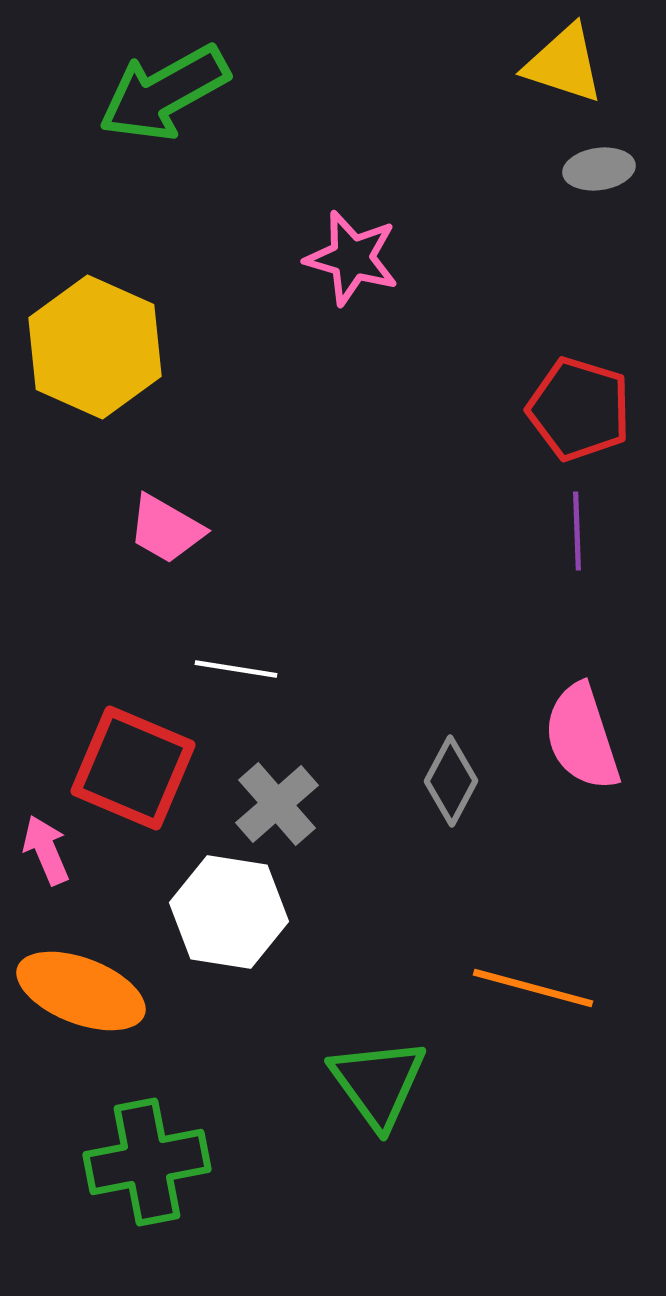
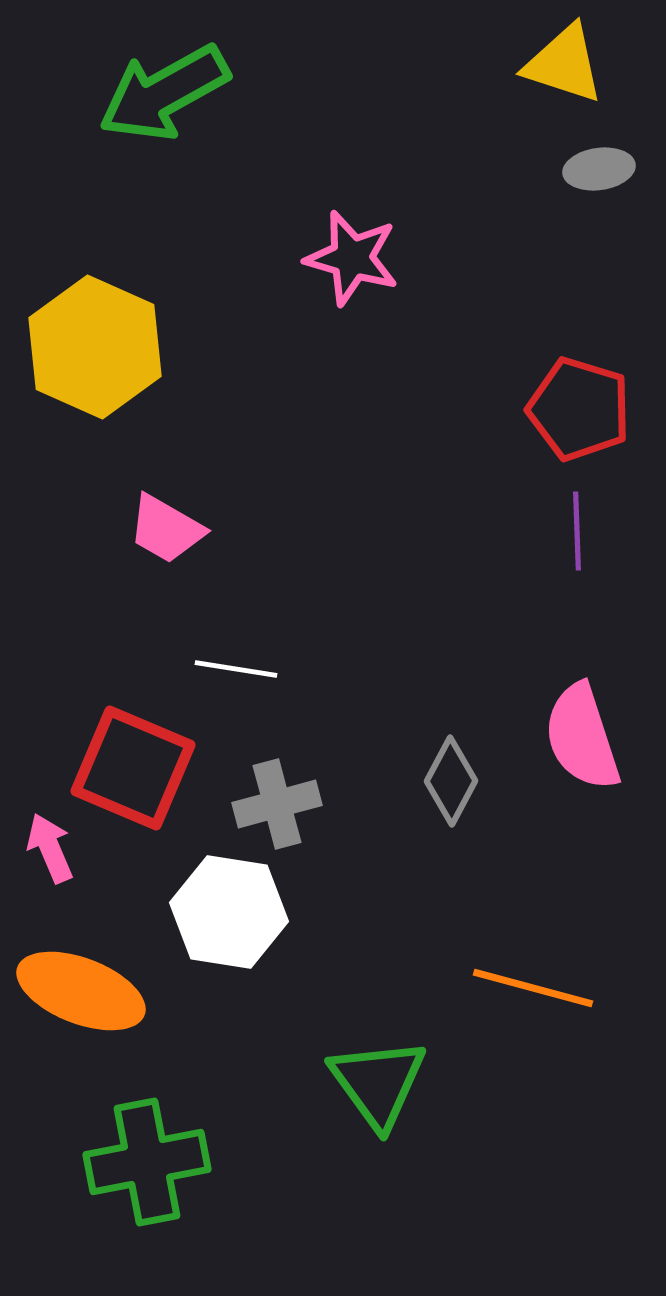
gray cross: rotated 26 degrees clockwise
pink arrow: moved 4 px right, 2 px up
